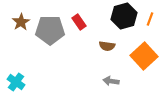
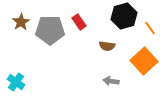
orange line: moved 9 px down; rotated 56 degrees counterclockwise
orange square: moved 5 px down
